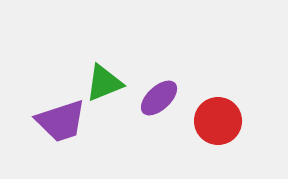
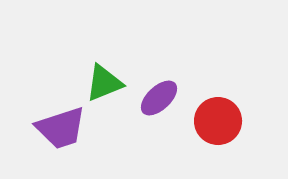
purple trapezoid: moved 7 px down
